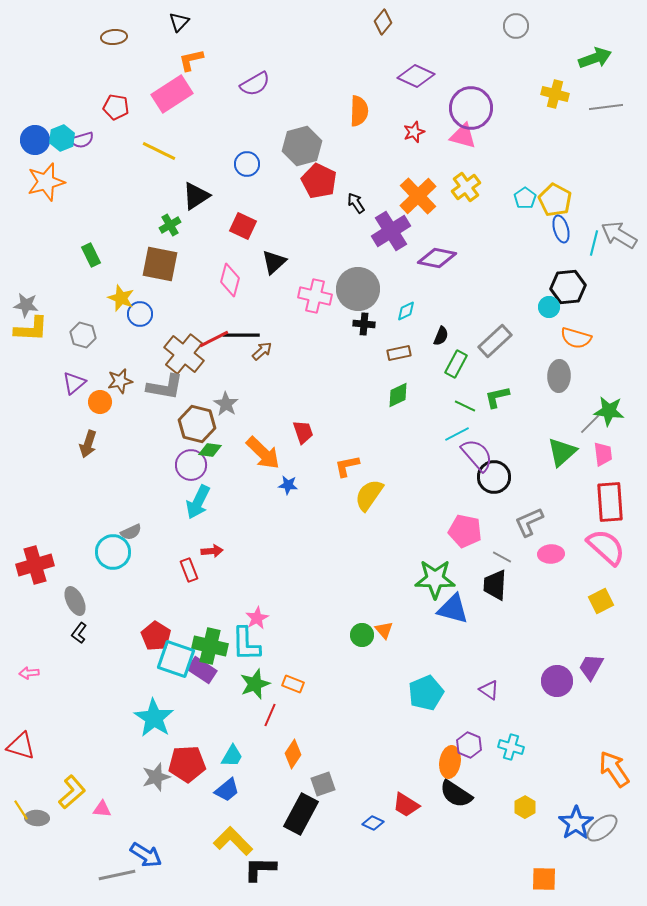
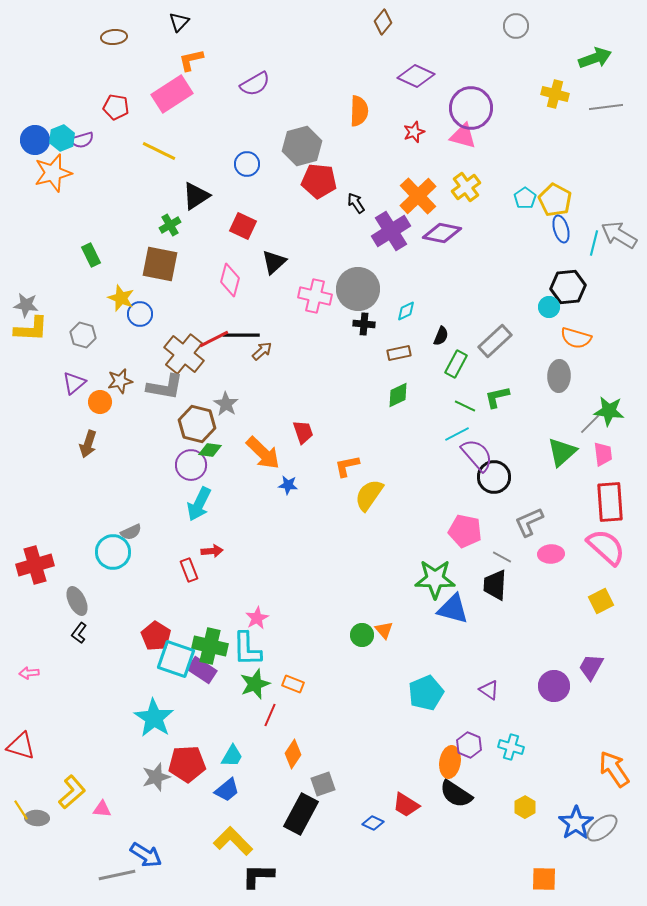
red pentagon at (319, 181): rotated 20 degrees counterclockwise
orange star at (46, 182): moved 7 px right, 9 px up
purple diamond at (437, 258): moved 5 px right, 25 px up
cyan arrow at (198, 502): moved 1 px right, 2 px down
gray ellipse at (75, 601): moved 2 px right
cyan L-shape at (246, 644): moved 1 px right, 5 px down
purple circle at (557, 681): moved 3 px left, 5 px down
black L-shape at (260, 869): moved 2 px left, 7 px down
